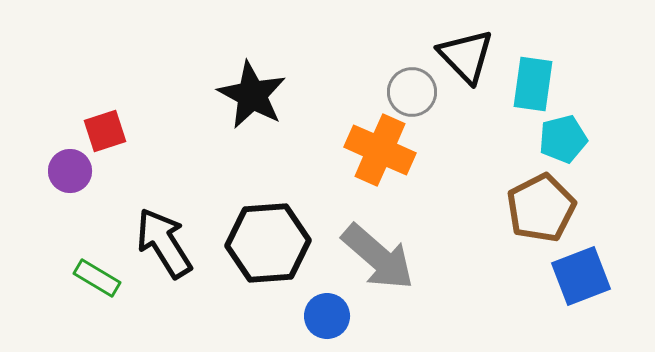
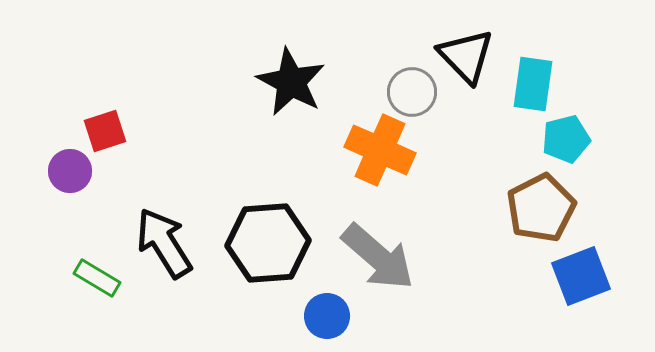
black star: moved 39 px right, 13 px up
cyan pentagon: moved 3 px right
